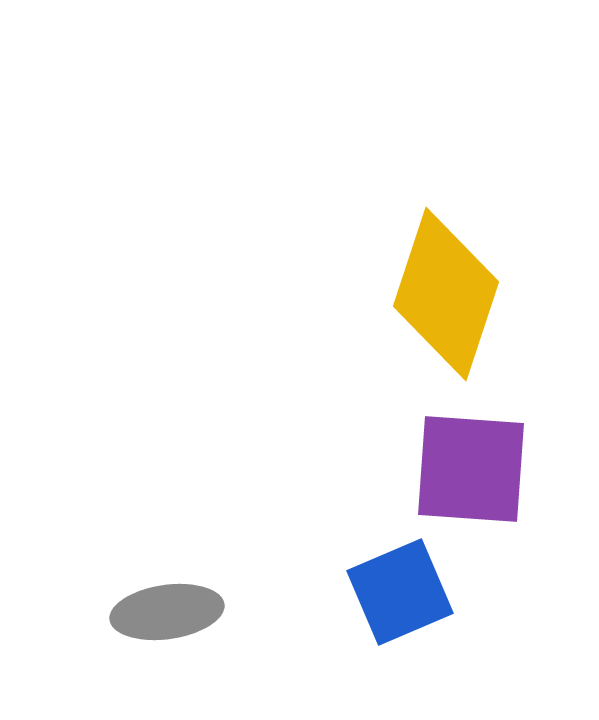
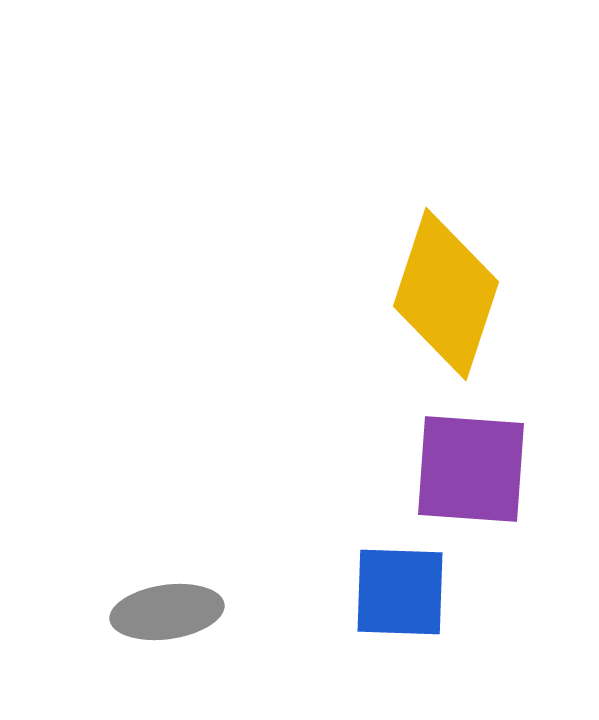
blue square: rotated 25 degrees clockwise
